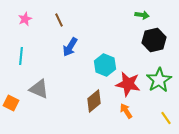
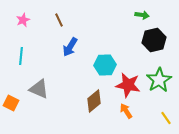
pink star: moved 2 px left, 1 px down
cyan hexagon: rotated 25 degrees counterclockwise
red star: moved 1 px down
